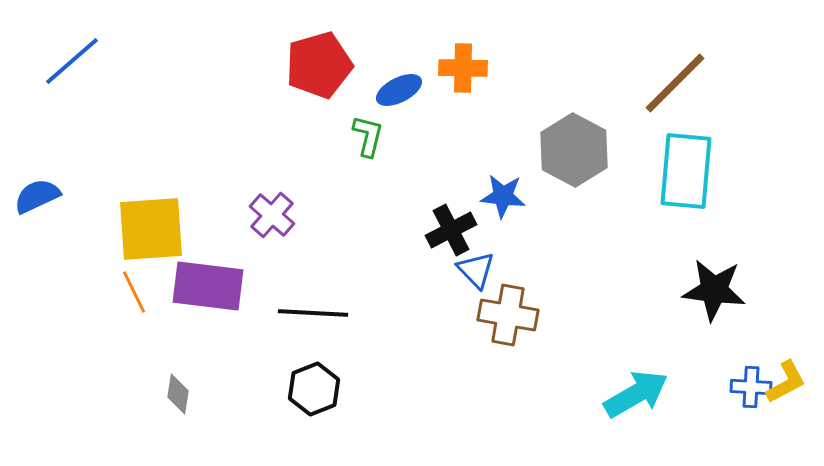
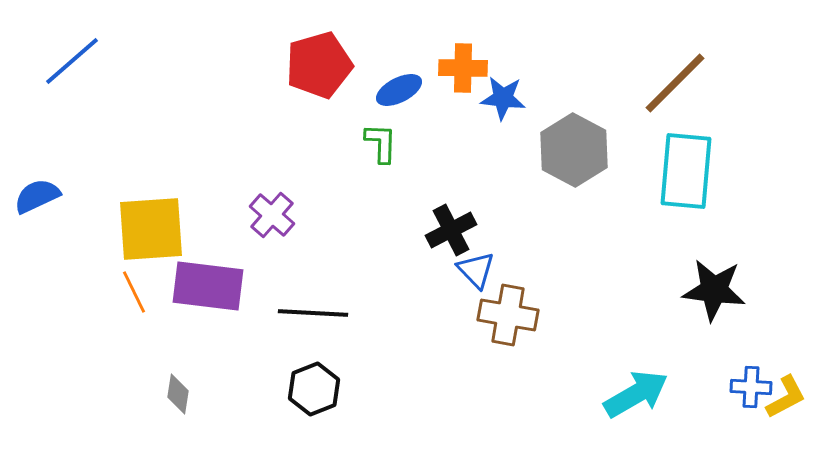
green L-shape: moved 13 px right, 7 px down; rotated 12 degrees counterclockwise
blue star: moved 98 px up
yellow L-shape: moved 15 px down
